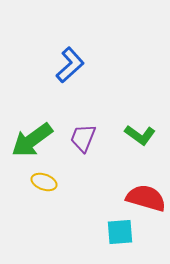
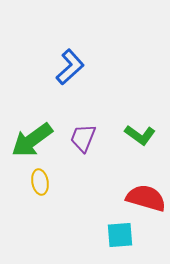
blue L-shape: moved 2 px down
yellow ellipse: moved 4 px left; rotated 60 degrees clockwise
cyan square: moved 3 px down
